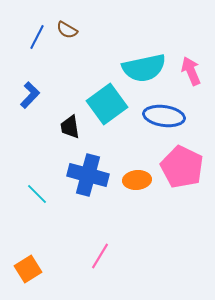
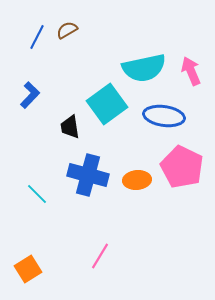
brown semicircle: rotated 120 degrees clockwise
